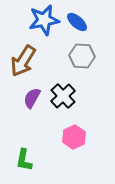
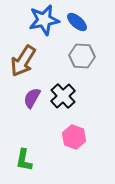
pink hexagon: rotated 15 degrees counterclockwise
